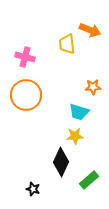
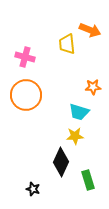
green rectangle: moved 1 px left; rotated 66 degrees counterclockwise
